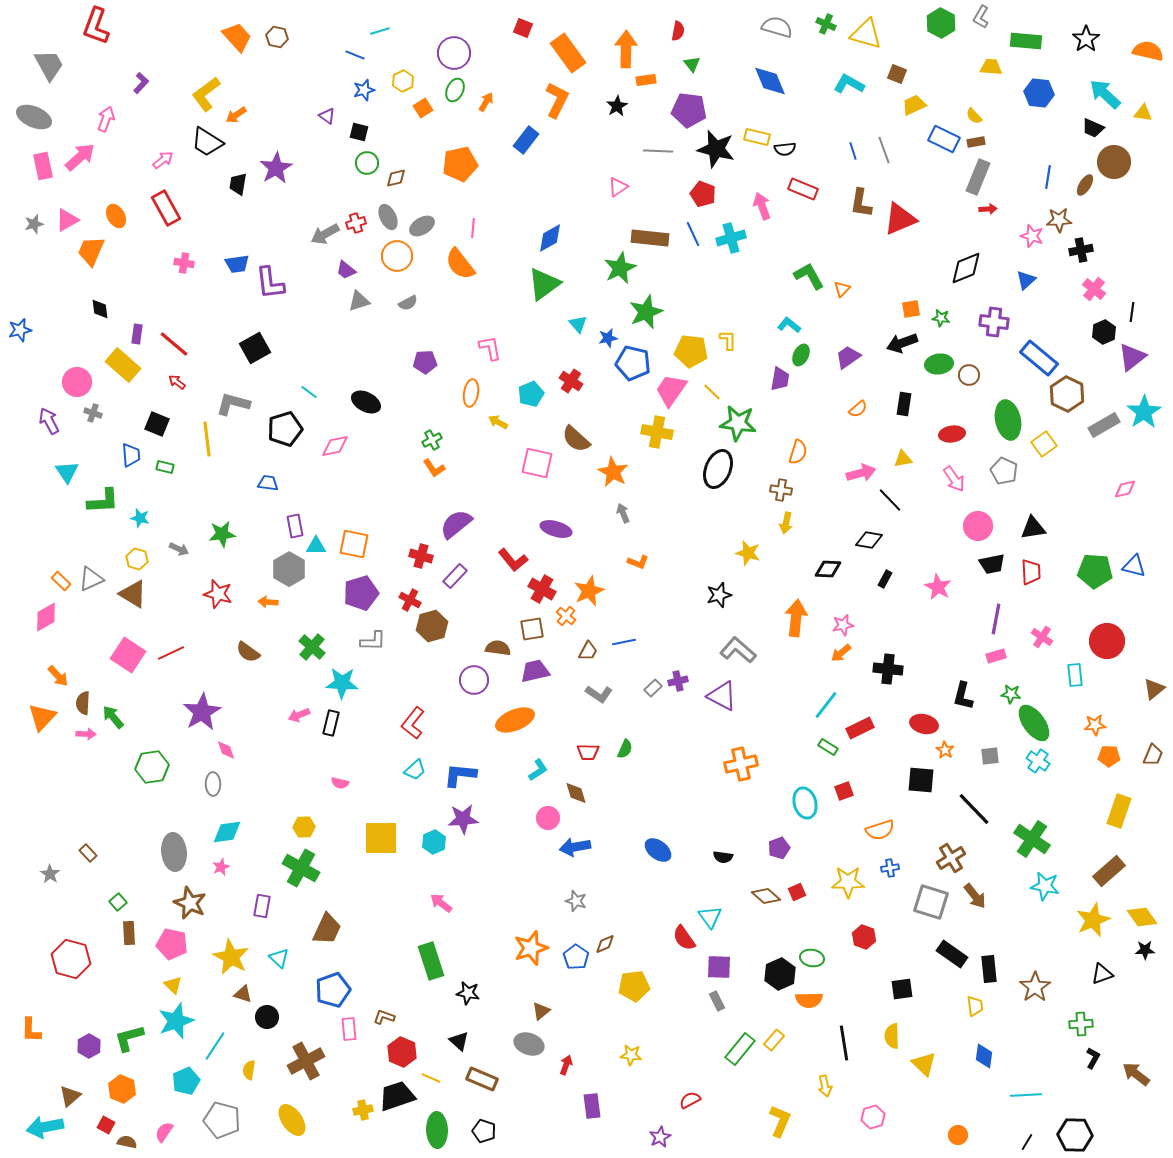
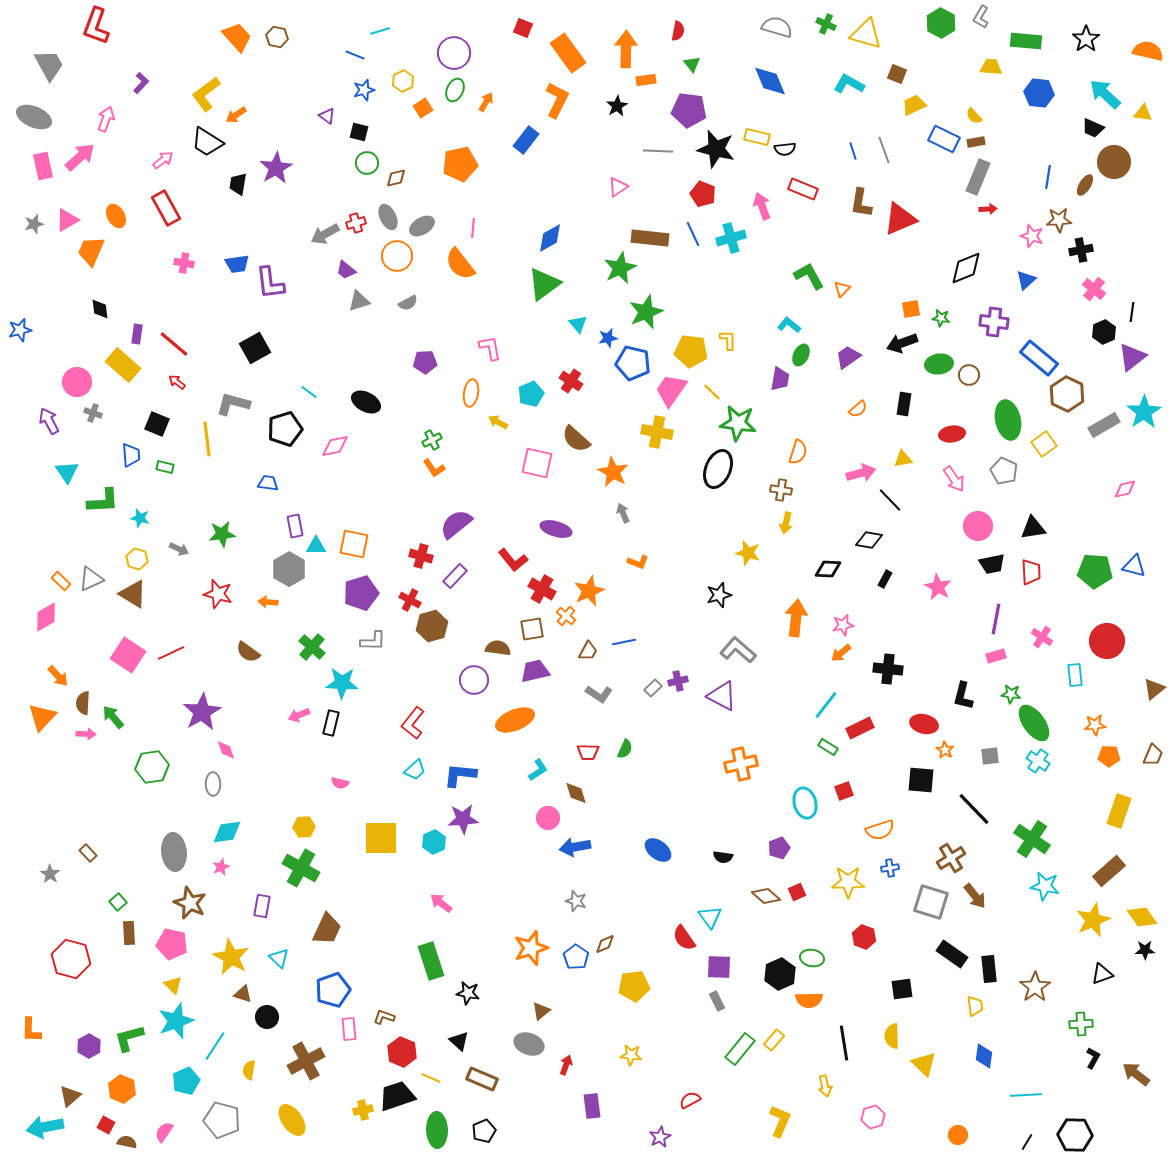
black pentagon at (484, 1131): rotated 30 degrees clockwise
